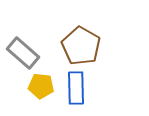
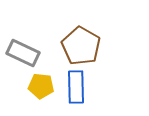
gray rectangle: rotated 16 degrees counterclockwise
blue rectangle: moved 1 px up
